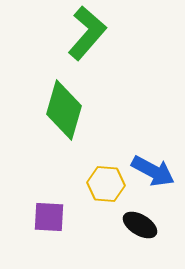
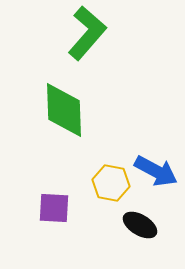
green diamond: rotated 18 degrees counterclockwise
blue arrow: moved 3 px right
yellow hexagon: moved 5 px right, 1 px up; rotated 6 degrees clockwise
purple square: moved 5 px right, 9 px up
